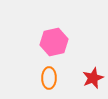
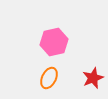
orange ellipse: rotated 25 degrees clockwise
